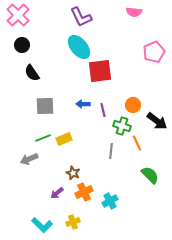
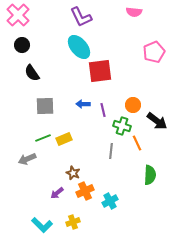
gray arrow: moved 2 px left
green semicircle: rotated 48 degrees clockwise
orange cross: moved 1 px right, 1 px up
